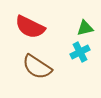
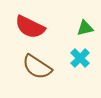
cyan cross: moved 6 px down; rotated 18 degrees counterclockwise
